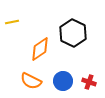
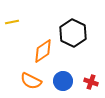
orange diamond: moved 3 px right, 2 px down
red cross: moved 2 px right
